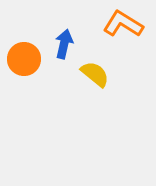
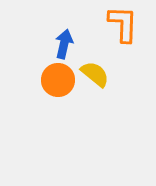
orange L-shape: rotated 60 degrees clockwise
orange circle: moved 34 px right, 21 px down
